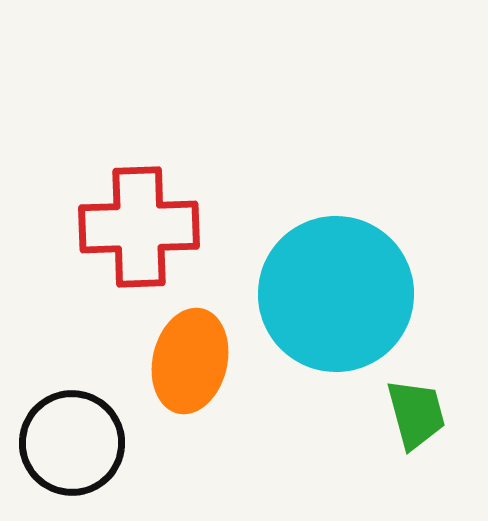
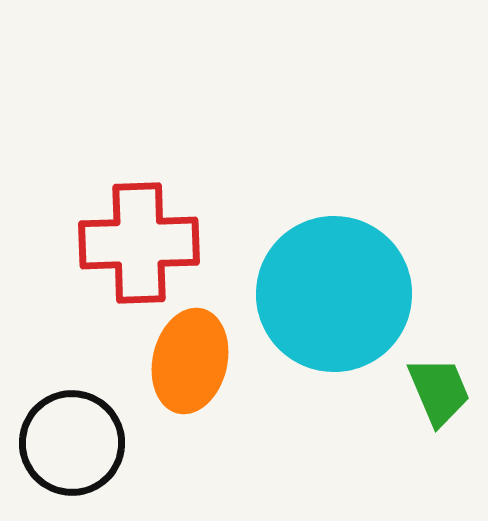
red cross: moved 16 px down
cyan circle: moved 2 px left
green trapezoid: moved 23 px right, 23 px up; rotated 8 degrees counterclockwise
